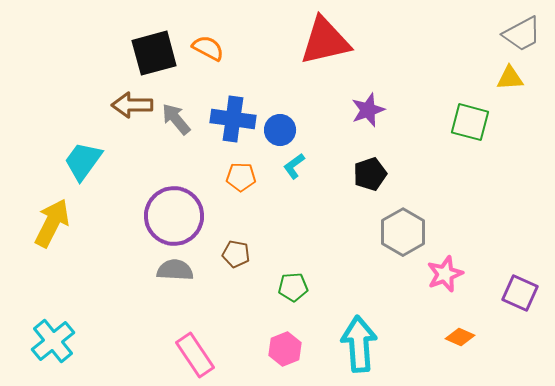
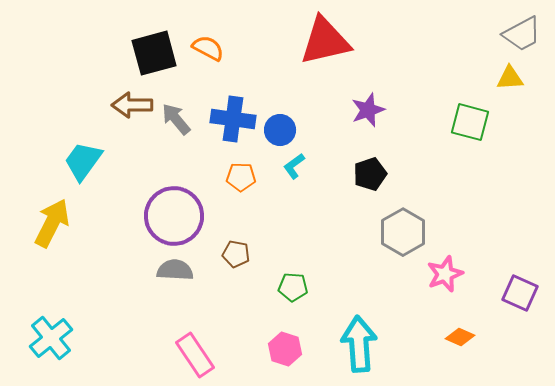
green pentagon: rotated 8 degrees clockwise
cyan cross: moved 2 px left, 3 px up
pink hexagon: rotated 20 degrees counterclockwise
